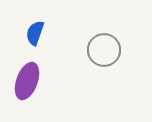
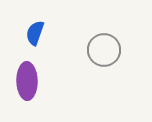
purple ellipse: rotated 21 degrees counterclockwise
